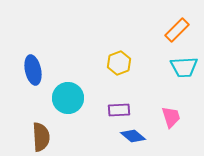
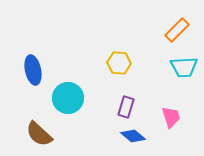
yellow hexagon: rotated 25 degrees clockwise
purple rectangle: moved 7 px right, 3 px up; rotated 70 degrees counterclockwise
brown semicircle: moved 2 px left, 3 px up; rotated 136 degrees clockwise
